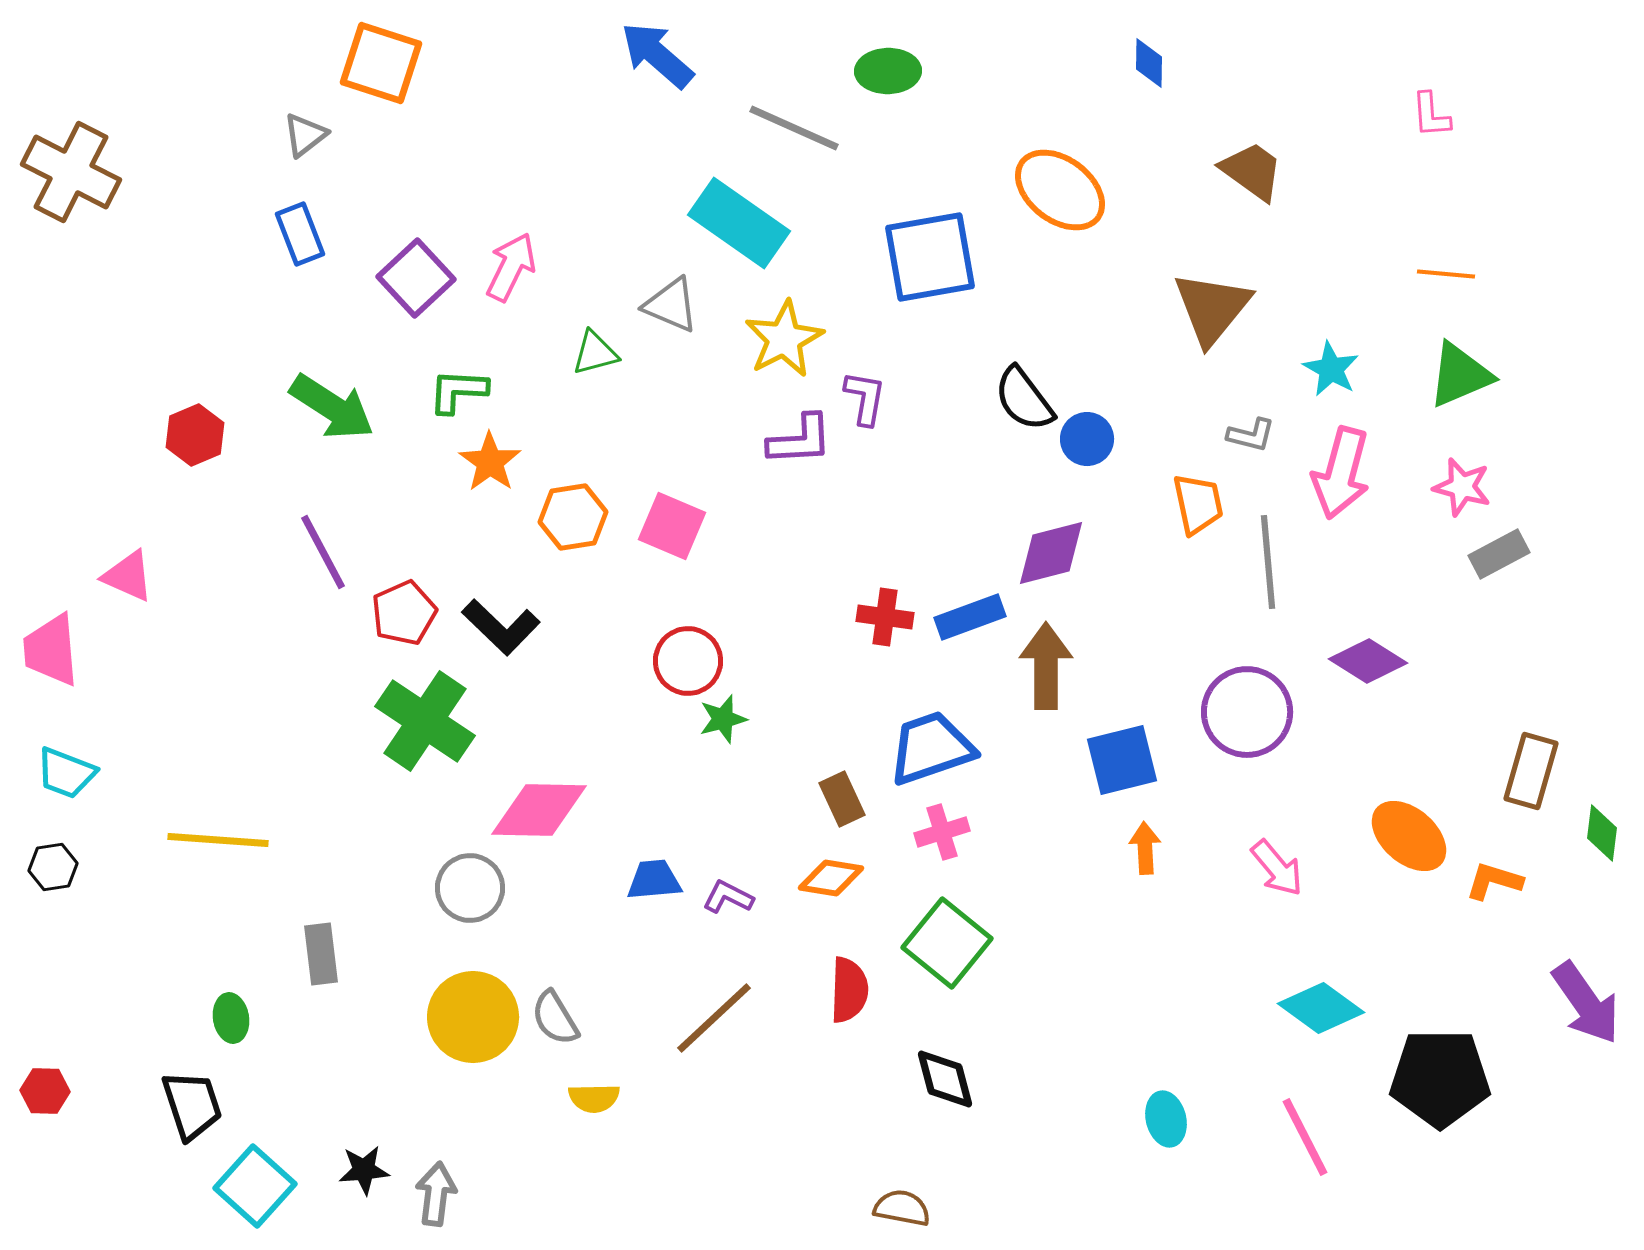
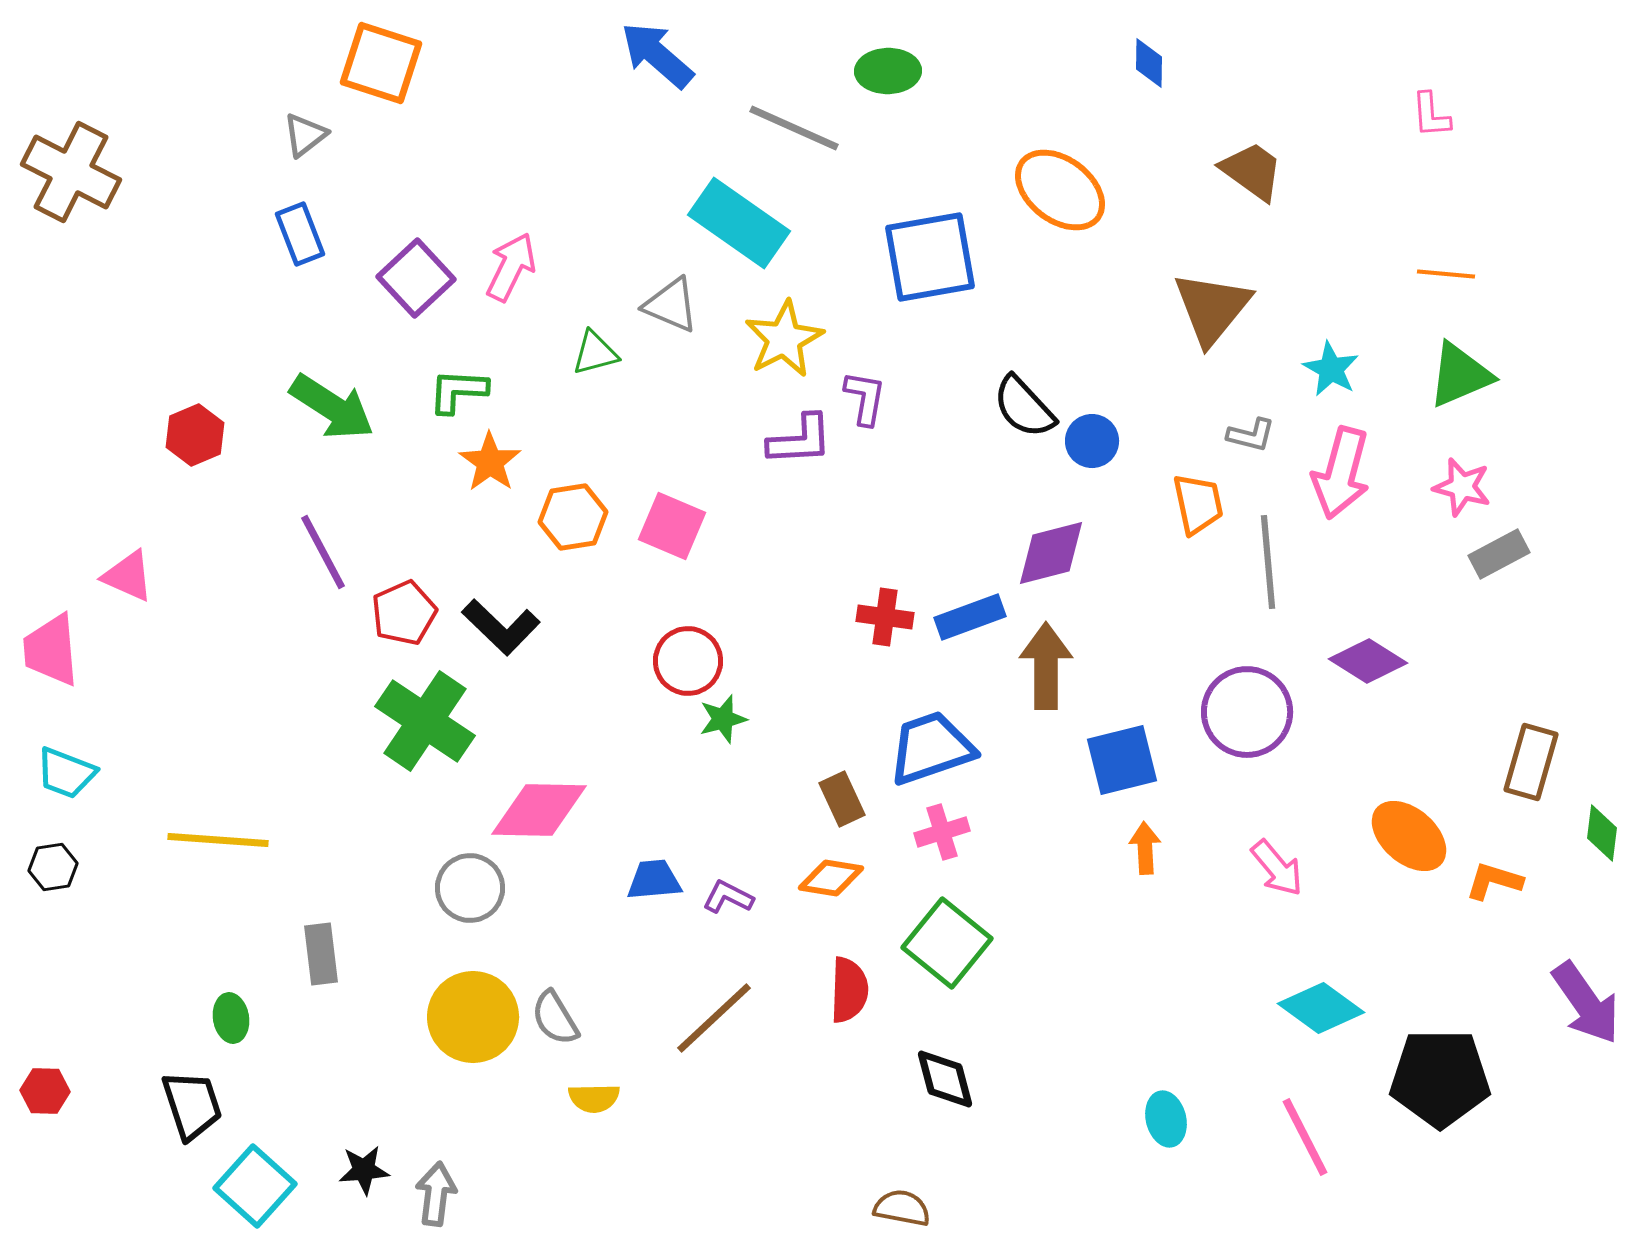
black semicircle at (1024, 399): moved 8 px down; rotated 6 degrees counterclockwise
blue circle at (1087, 439): moved 5 px right, 2 px down
brown rectangle at (1531, 771): moved 9 px up
